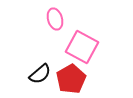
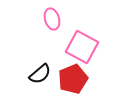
pink ellipse: moved 3 px left
red pentagon: moved 2 px right; rotated 8 degrees clockwise
